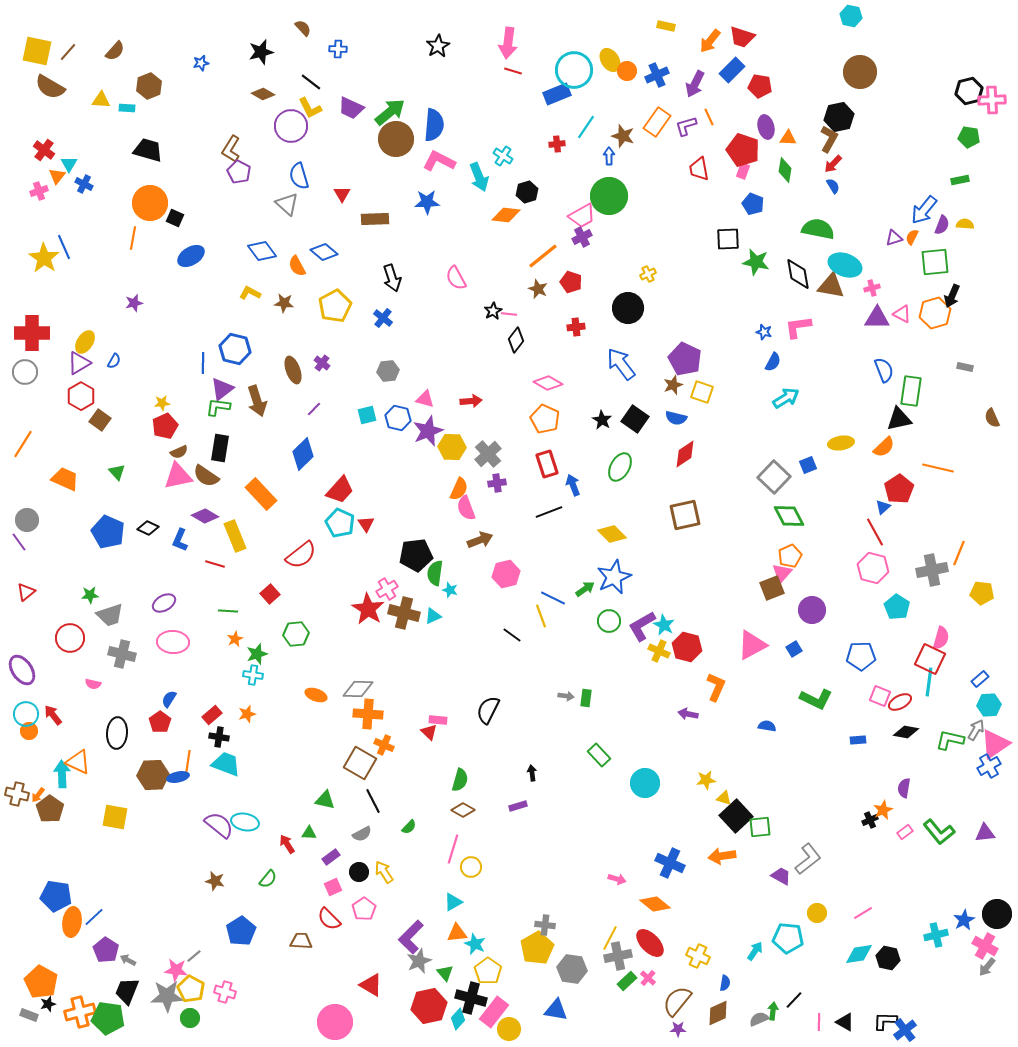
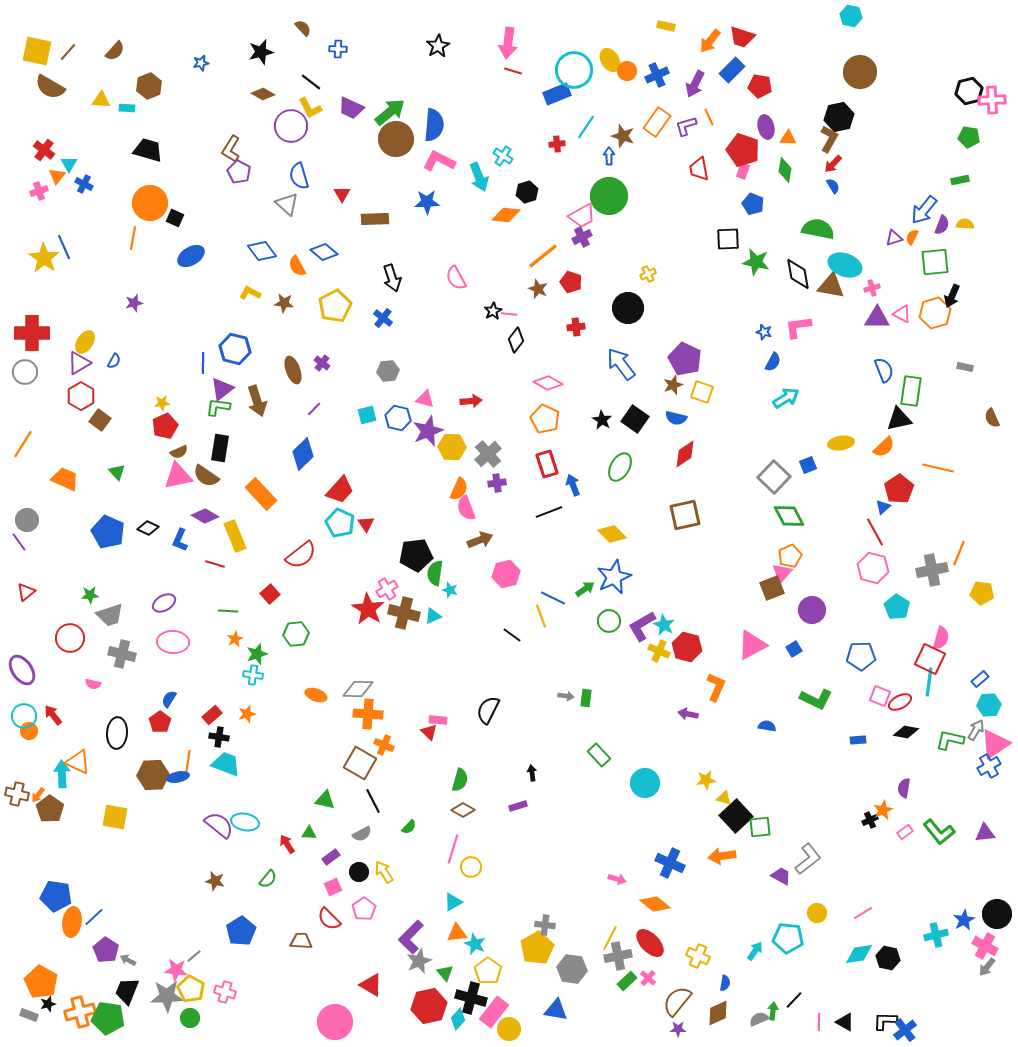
cyan circle at (26, 714): moved 2 px left, 2 px down
